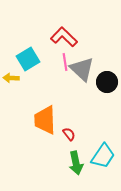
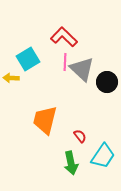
pink line: rotated 12 degrees clockwise
orange trapezoid: rotated 16 degrees clockwise
red semicircle: moved 11 px right, 2 px down
green arrow: moved 5 px left
